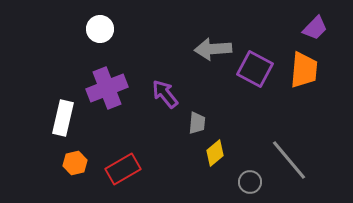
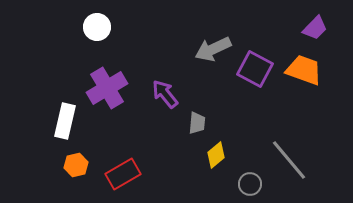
white circle: moved 3 px left, 2 px up
gray arrow: rotated 21 degrees counterclockwise
orange trapezoid: rotated 75 degrees counterclockwise
purple cross: rotated 9 degrees counterclockwise
white rectangle: moved 2 px right, 3 px down
yellow diamond: moved 1 px right, 2 px down
orange hexagon: moved 1 px right, 2 px down
red rectangle: moved 5 px down
gray circle: moved 2 px down
